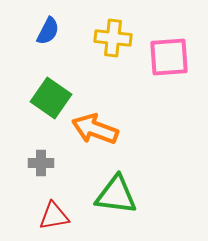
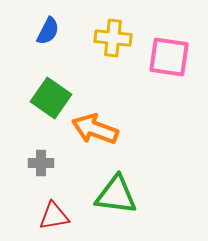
pink square: rotated 12 degrees clockwise
